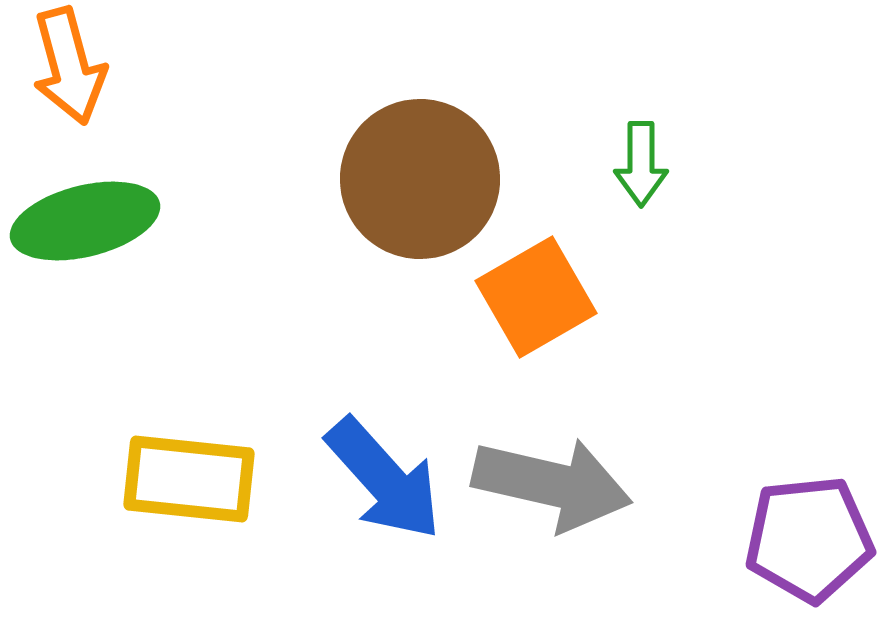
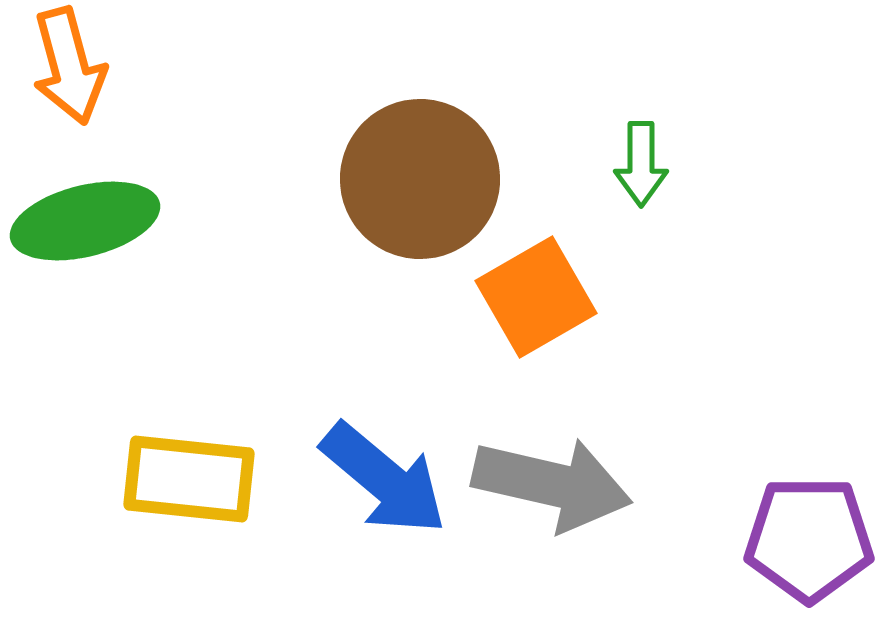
blue arrow: rotated 8 degrees counterclockwise
purple pentagon: rotated 6 degrees clockwise
